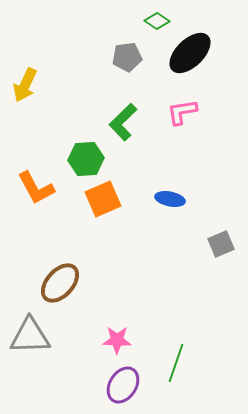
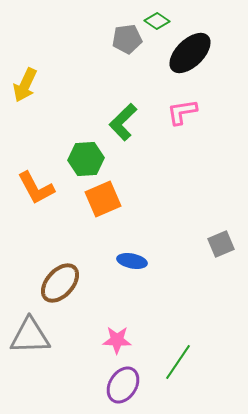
gray pentagon: moved 18 px up
blue ellipse: moved 38 px left, 62 px down
green line: moved 2 px right, 1 px up; rotated 15 degrees clockwise
